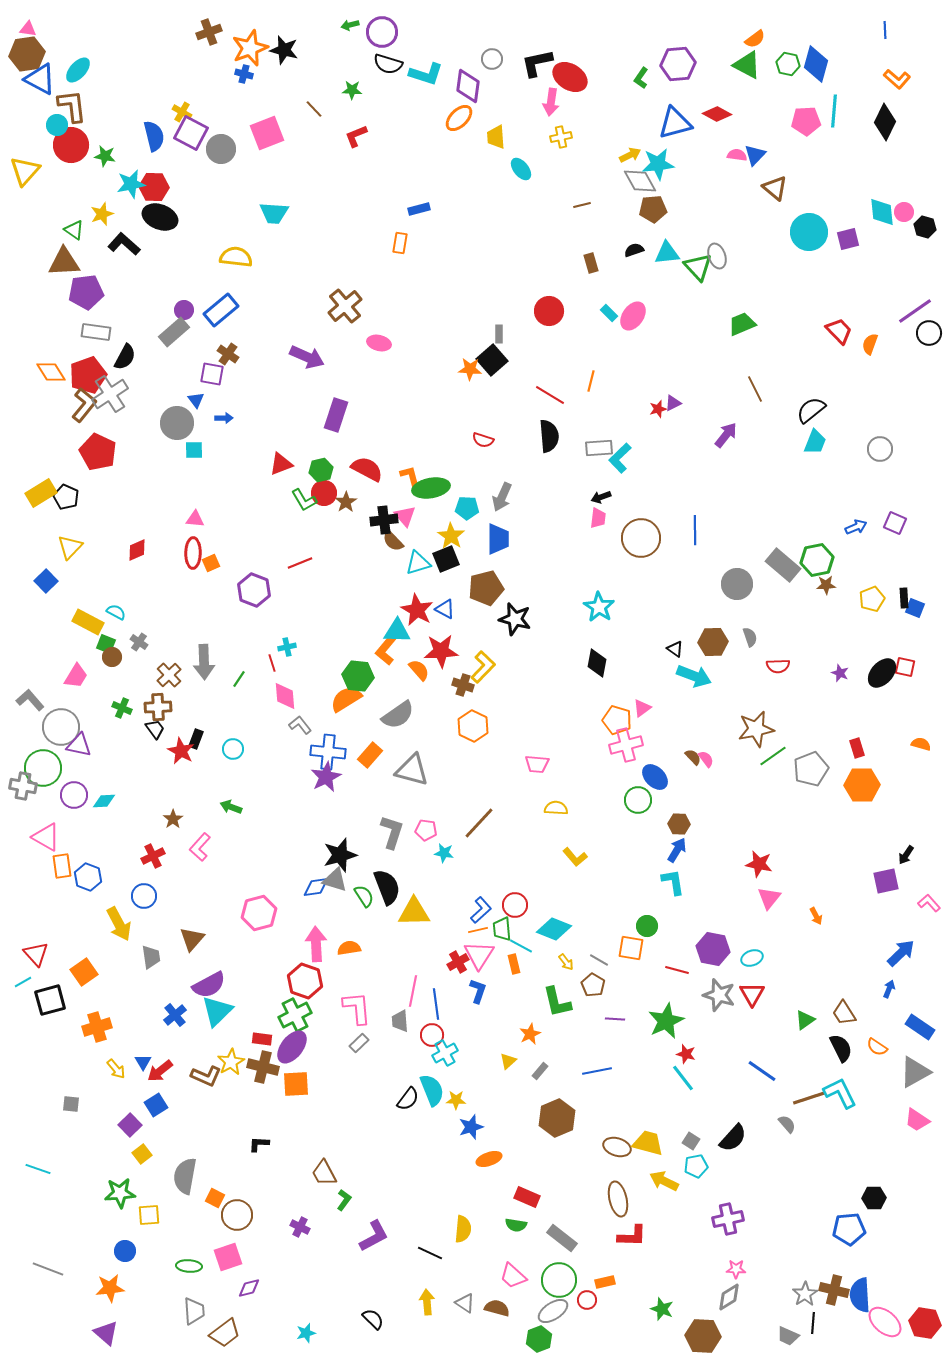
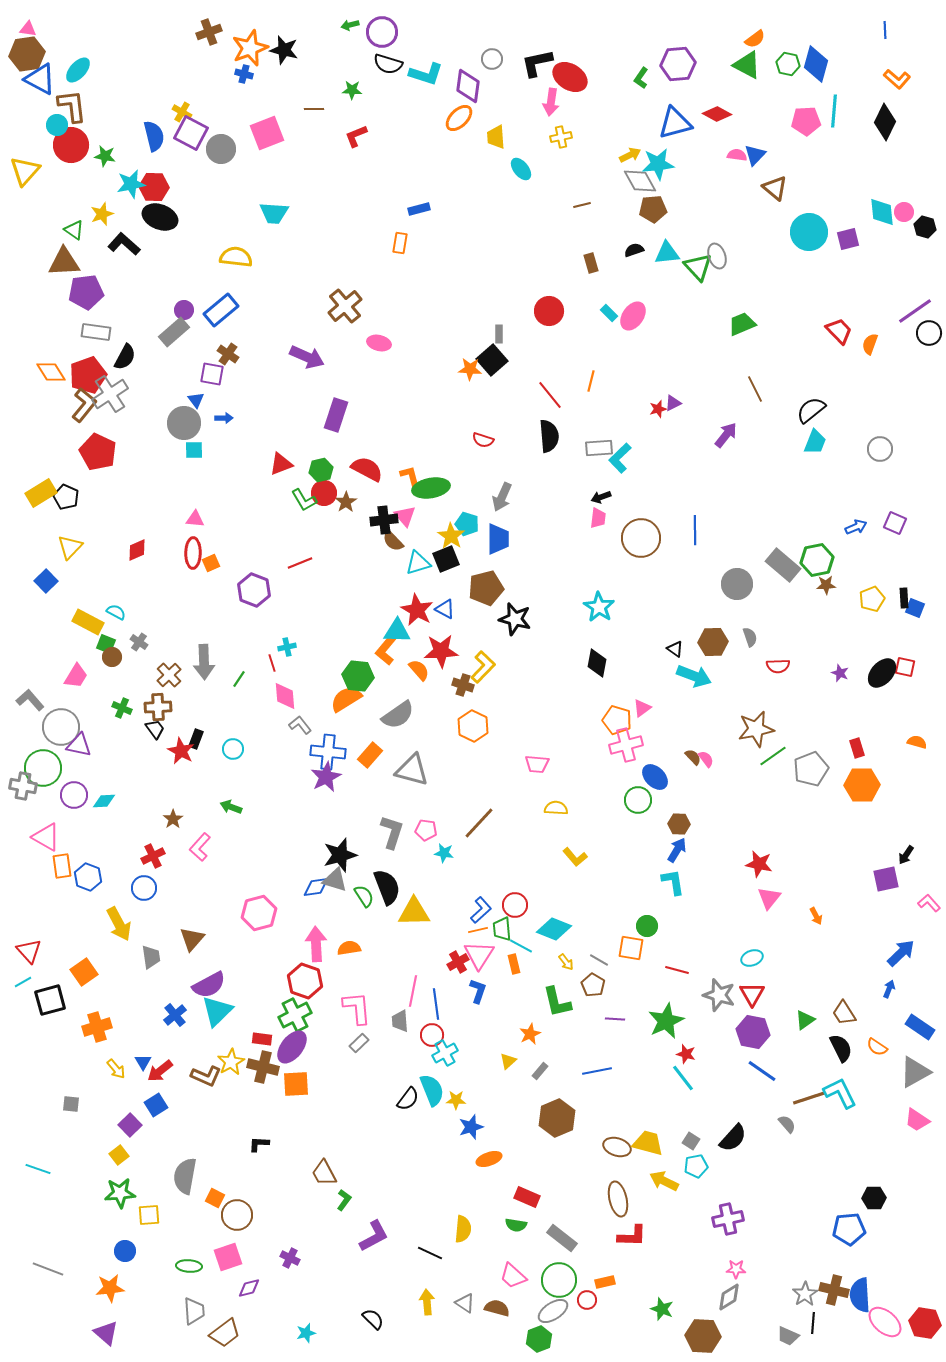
brown line at (314, 109): rotated 48 degrees counterclockwise
red line at (550, 395): rotated 20 degrees clockwise
gray circle at (177, 423): moved 7 px right
cyan pentagon at (467, 508): moved 16 px down; rotated 15 degrees clockwise
orange semicircle at (921, 744): moved 4 px left, 2 px up
purple square at (886, 881): moved 2 px up
blue circle at (144, 896): moved 8 px up
purple hexagon at (713, 949): moved 40 px right, 83 px down
red triangle at (36, 954): moved 7 px left, 3 px up
yellow square at (142, 1154): moved 23 px left, 1 px down
purple cross at (300, 1227): moved 10 px left, 31 px down
